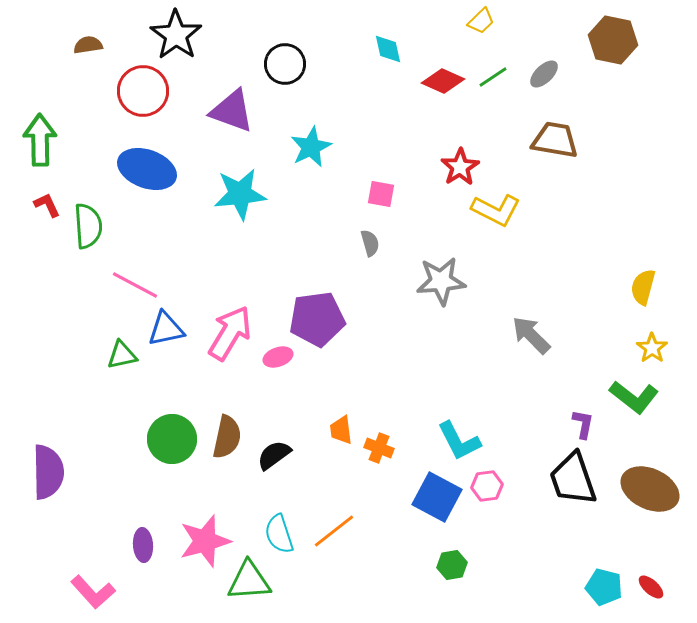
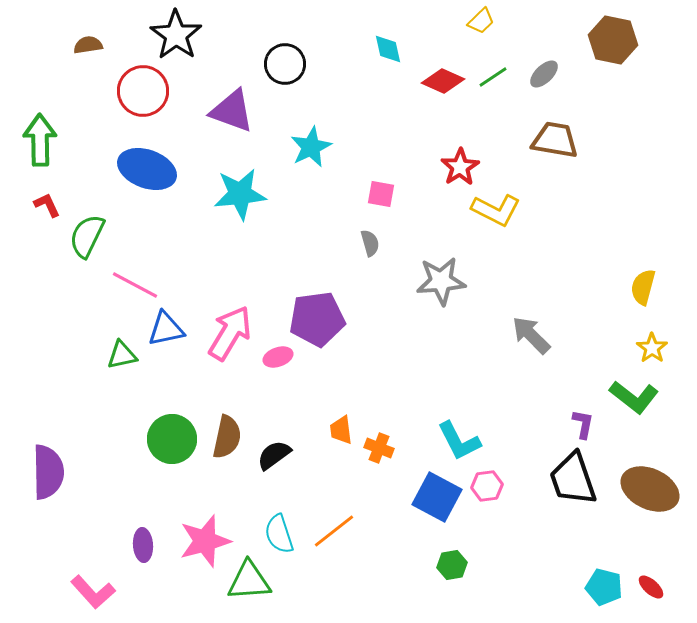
green semicircle at (88, 226): moved 1 px left, 10 px down; rotated 150 degrees counterclockwise
